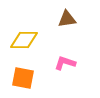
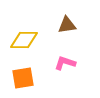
brown triangle: moved 6 px down
orange square: rotated 20 degrees counterclockwise
